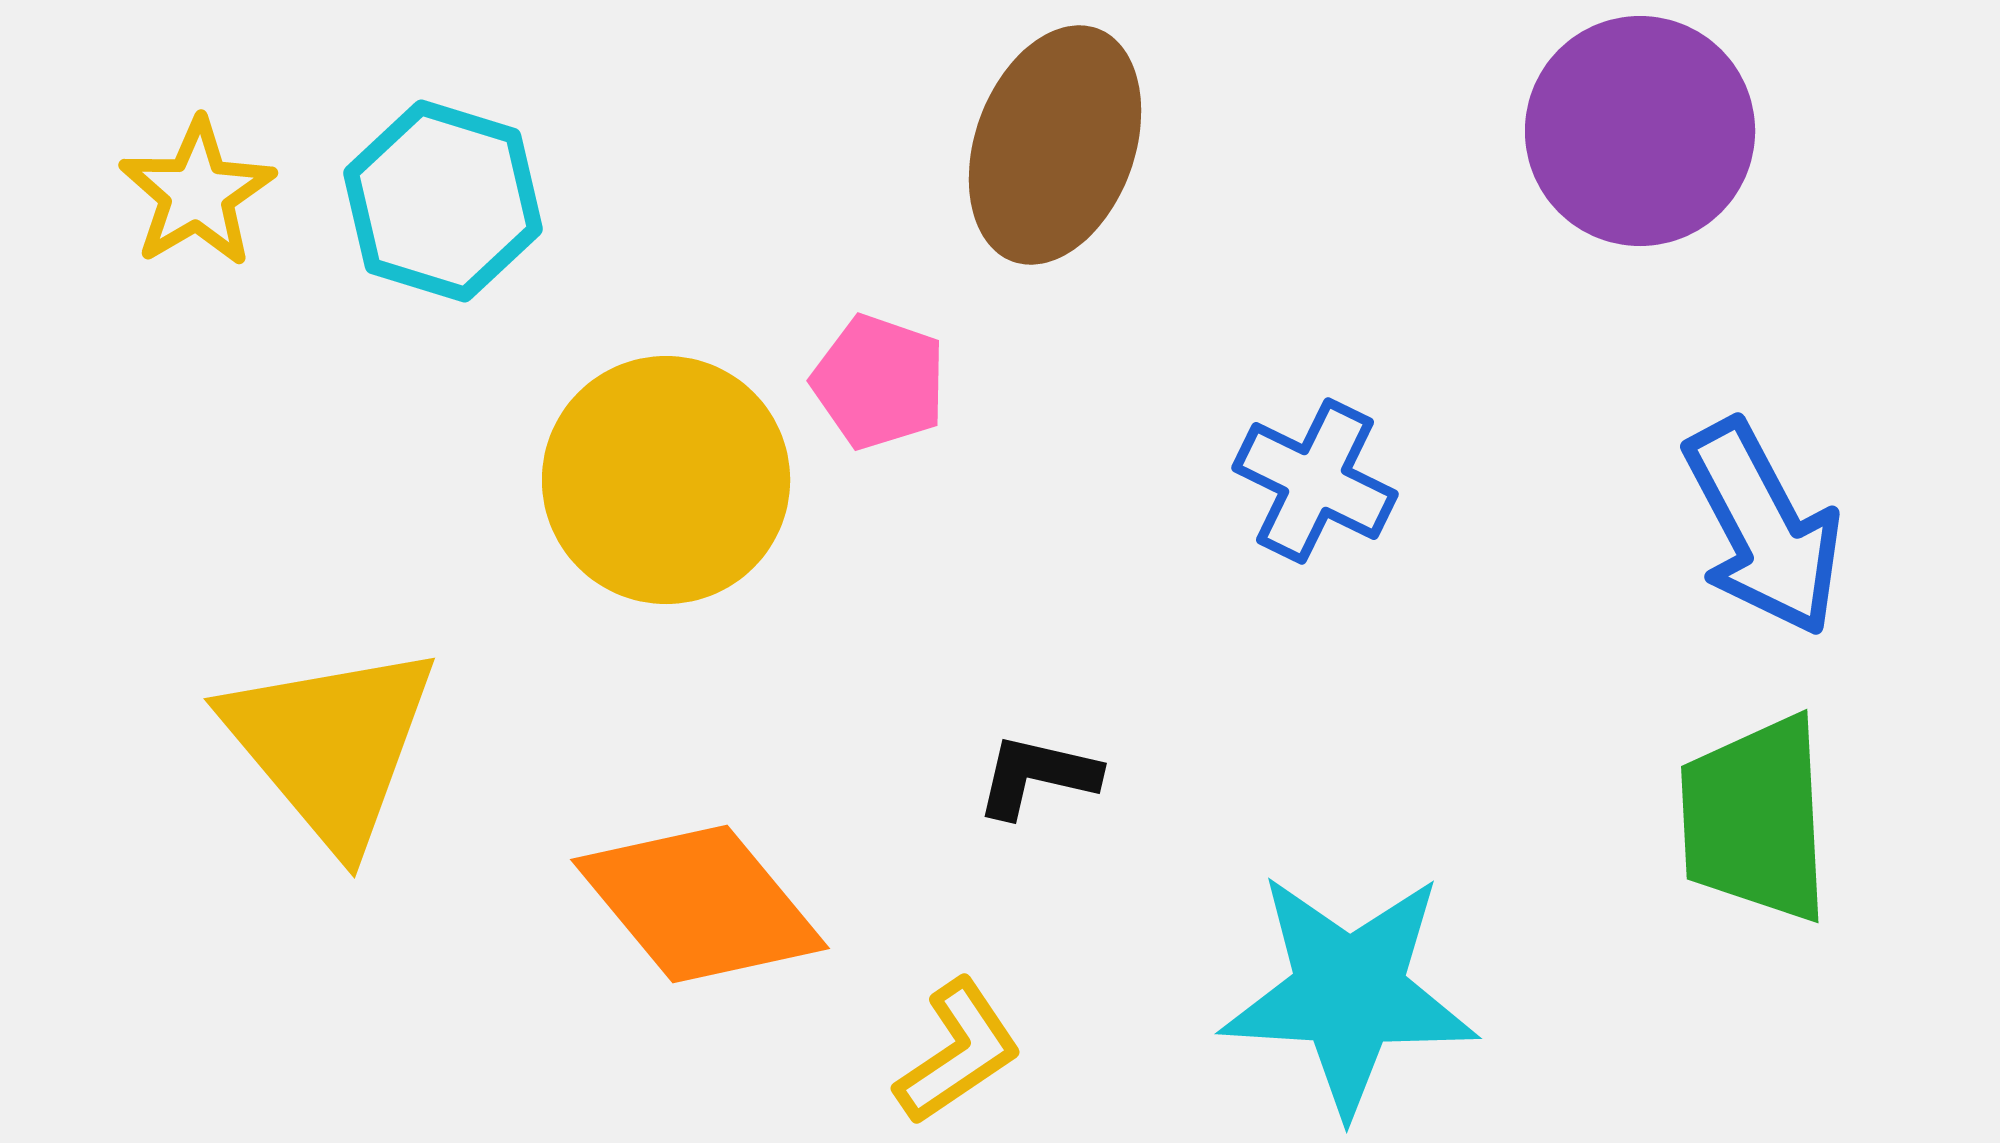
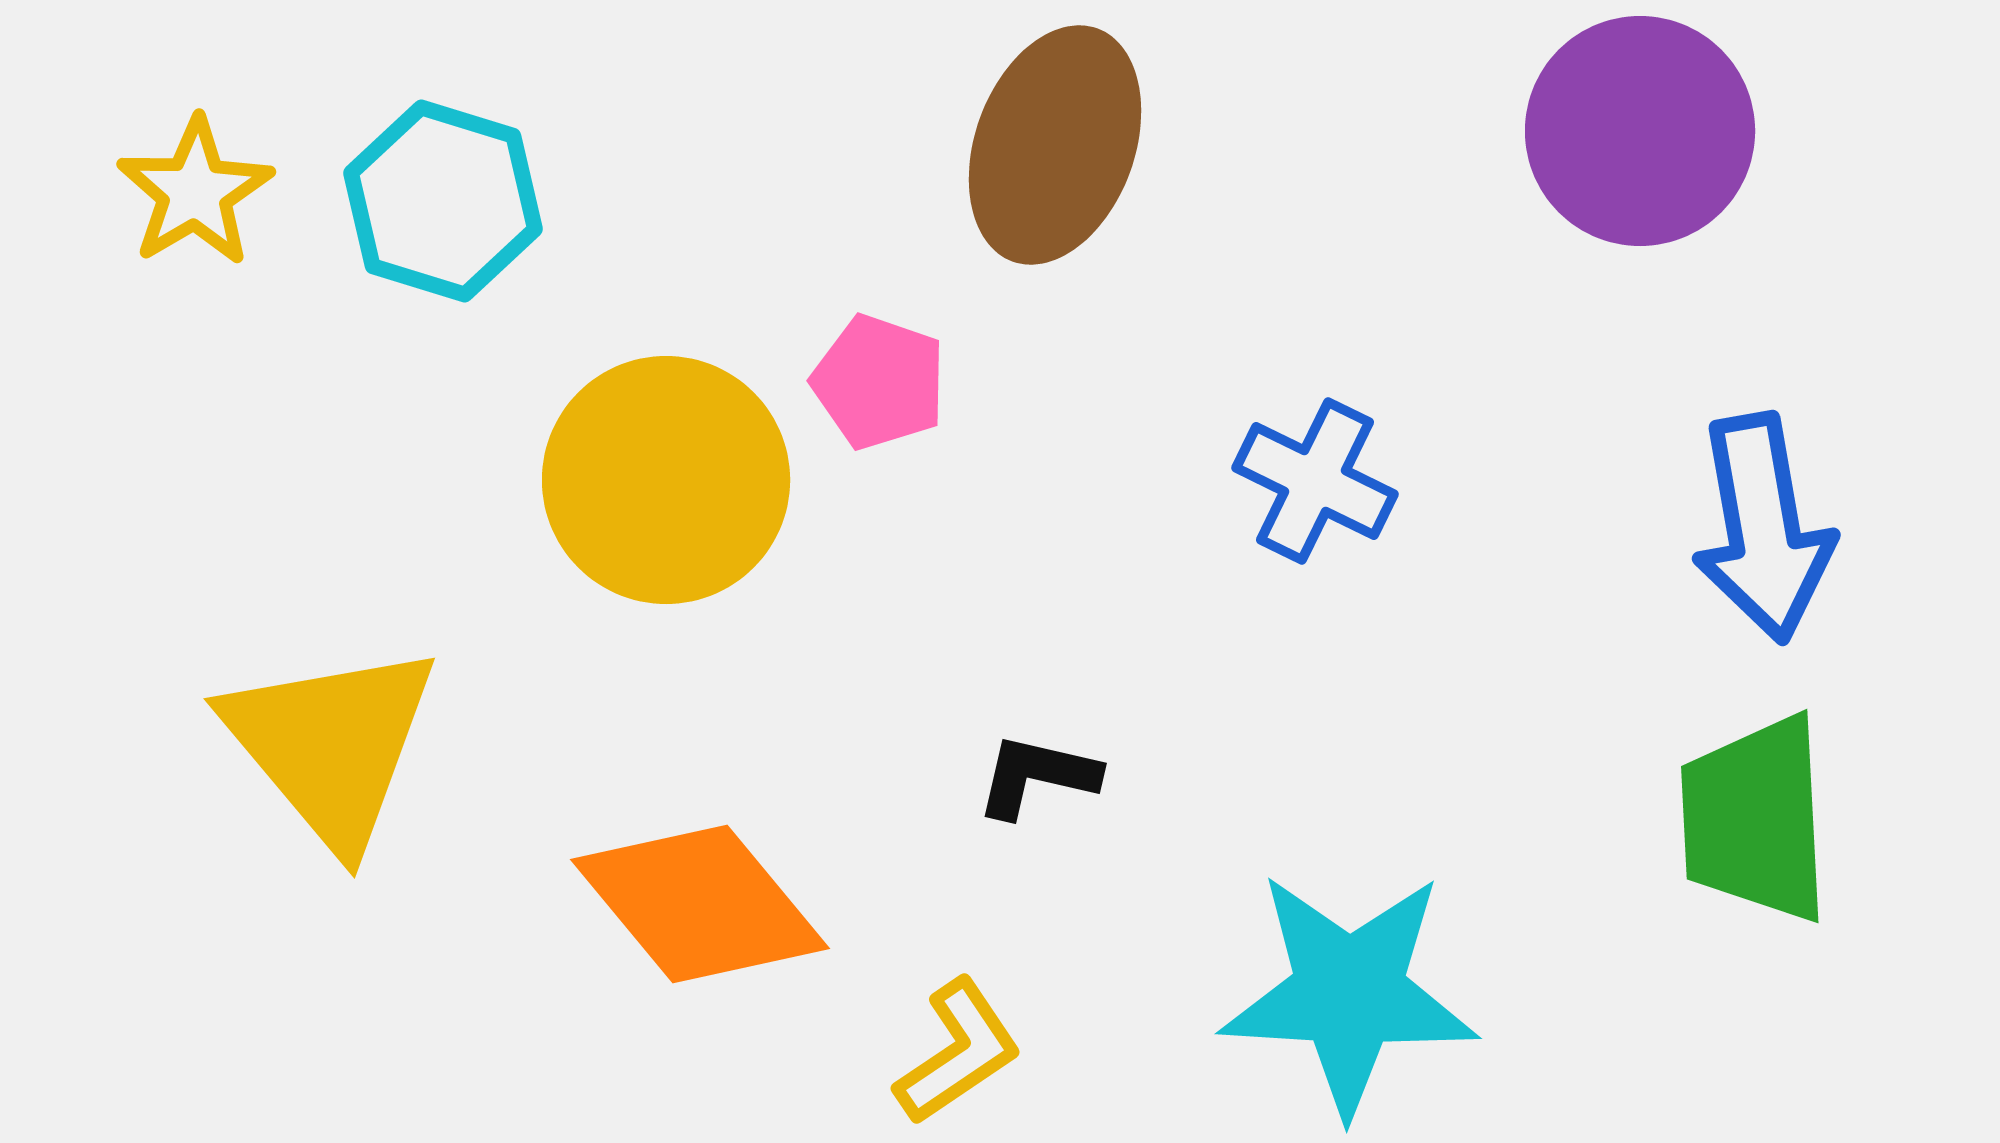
yellow star: moved 2 px left, 1 px up
blue arrow: rotated 18 degrees clockwise
